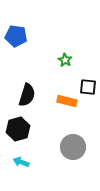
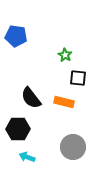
green star: moved 5 px up
black square: moved 10 px left, 9 px up
black semicircle: moved 4 px right, 3 px down; rotated 125 degrees clockwise
orange rectangle: moved 3 px left, 1 px down
black hexagon: rotated 15 degrees clockwise
cyan arrow: moved 6 px right, 5 px up
